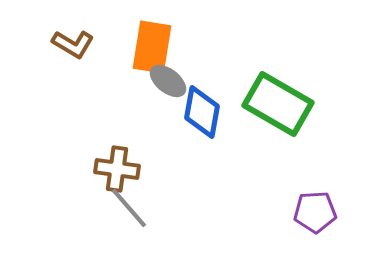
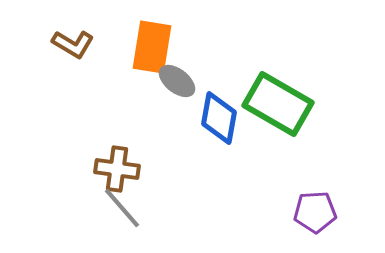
gray ellipse: moved 9 px right
blue diamond: moved 17 px right, 6 px down
gray line: moved 7 px left
